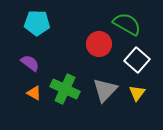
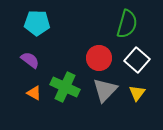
green semicircle: rotated 76 degrees clockwise
red circle: moved 14 px down
purple semicircle: moved 3 px up
green cross: moved 2 px up
